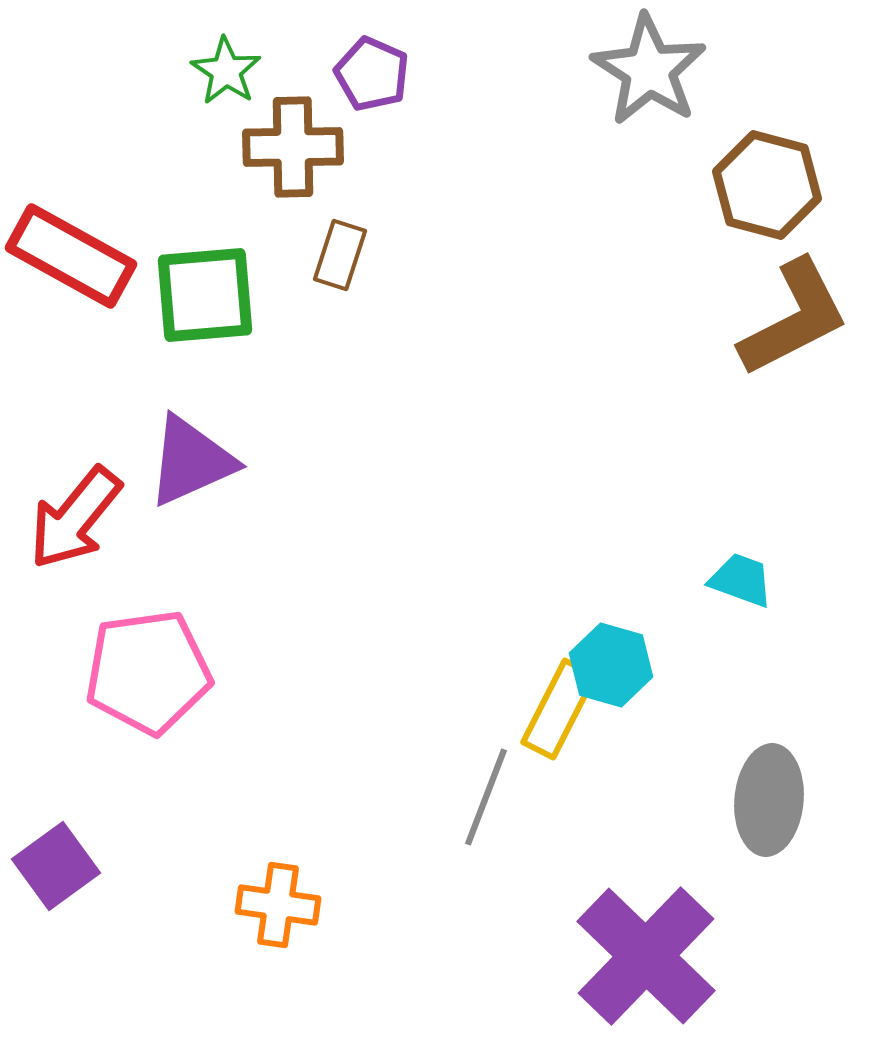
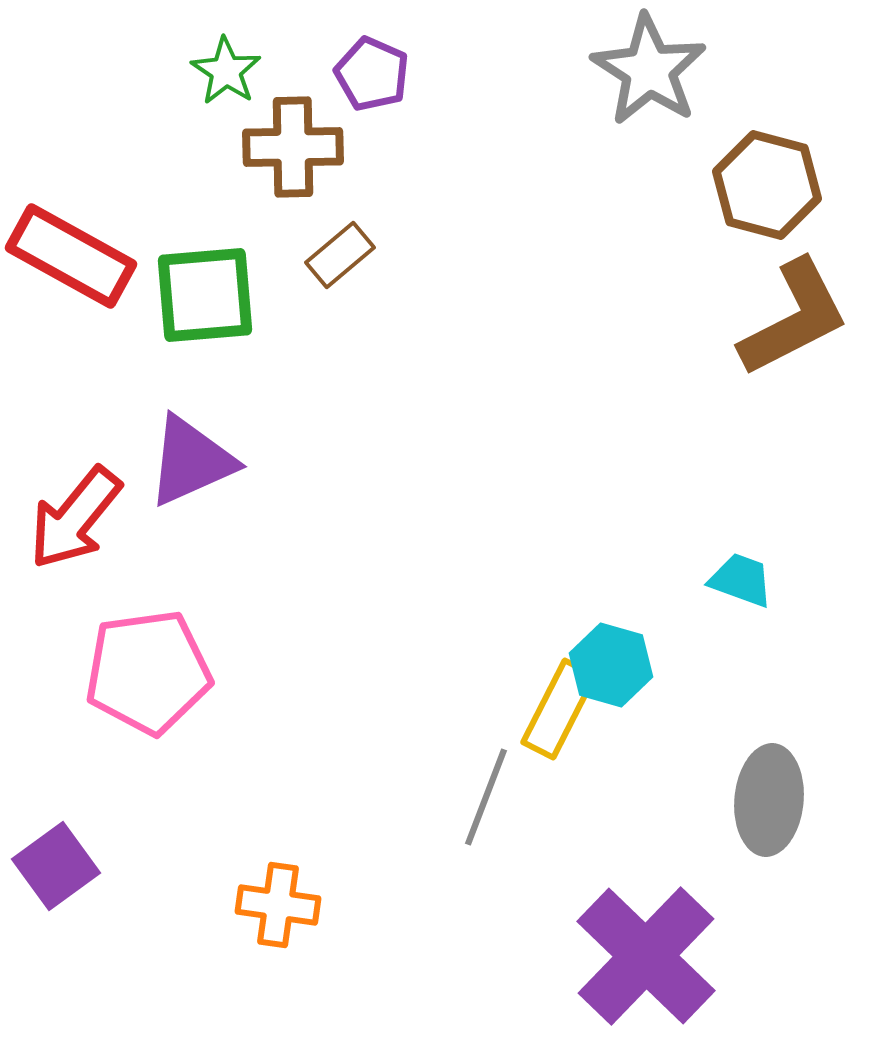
brown rectangle: rotated 32 degrees clockwise
